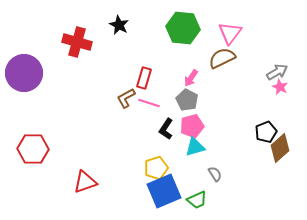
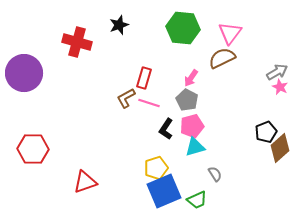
black star: rotated 24 degrees clockwise
